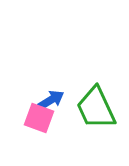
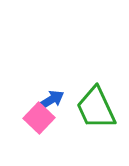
pink square: rotated 24 degrees clockwise
